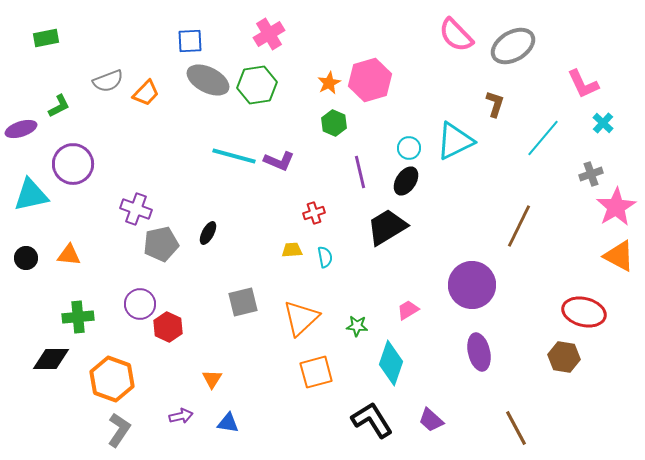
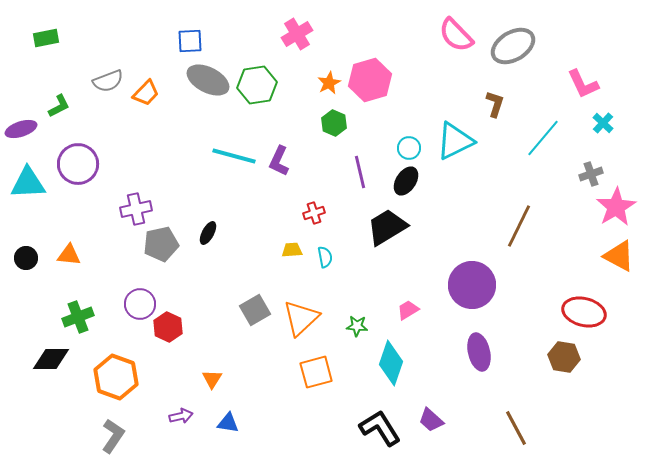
pink cross at (269, 34): moved 28 px right
purple L-shape at (279, 161): rotated 92 degrees clockwise
purple circle at (73, 164): moved 5 px right
cyan triangle at (31, 195): moved 3 px left, 12 px up; rotated 9 degrees clockwise
purple cross at (136, 209): rotated 32 degrees counterclockwise
gray square at (243, 302): moved 12 px right, 8 px down; rotated 16 degrees counterclockwise
green cross at (78, 317): rotated 16 degrees counterclockwise
orange hexagon at (112, 379): moved 4 px right, 2 px up
black L-shape at (372, 420): moved 8 px right, 8 px down
gray L-shape at (119, 430): moved 6 px left, 6 px down
